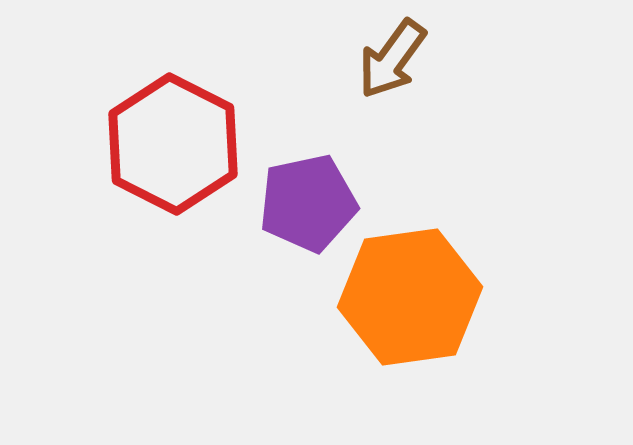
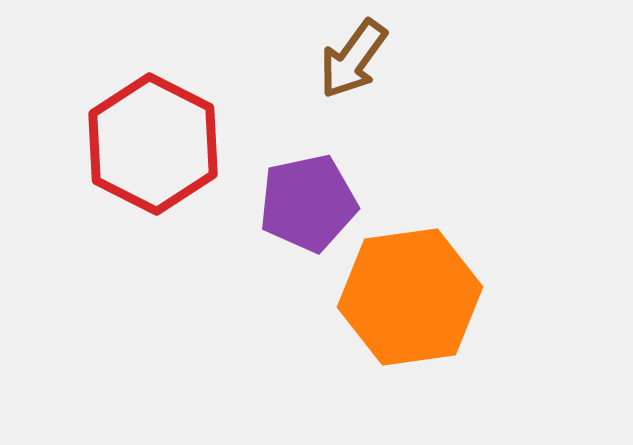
brown arrow: moved 39 px left
red hexagon: moved 20 px left
